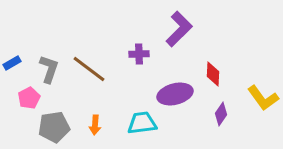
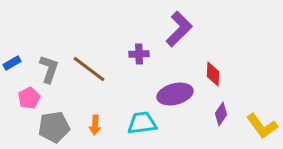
yellow L-shape: moved 1 px left, 28 px down
